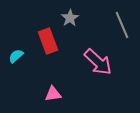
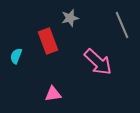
gray star: rotated 18 degrees clockwise
cyan semicircle: rotated 28 degrees counterclockwise
